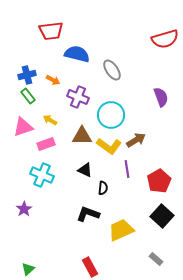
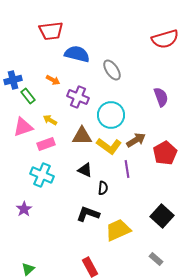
blue cross: moved 14 px left, 5 px down
red pentagon: moved 6 px right, 28 px up
yellow trapezoid: moved 3 px left
